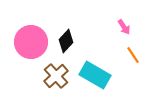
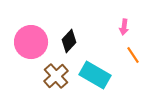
pink arrow: rotated 42 degrees clockwise
black diamond: moved 3 px right
